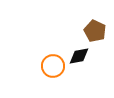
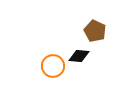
black diamond: rotated 15 degrees clockwise
